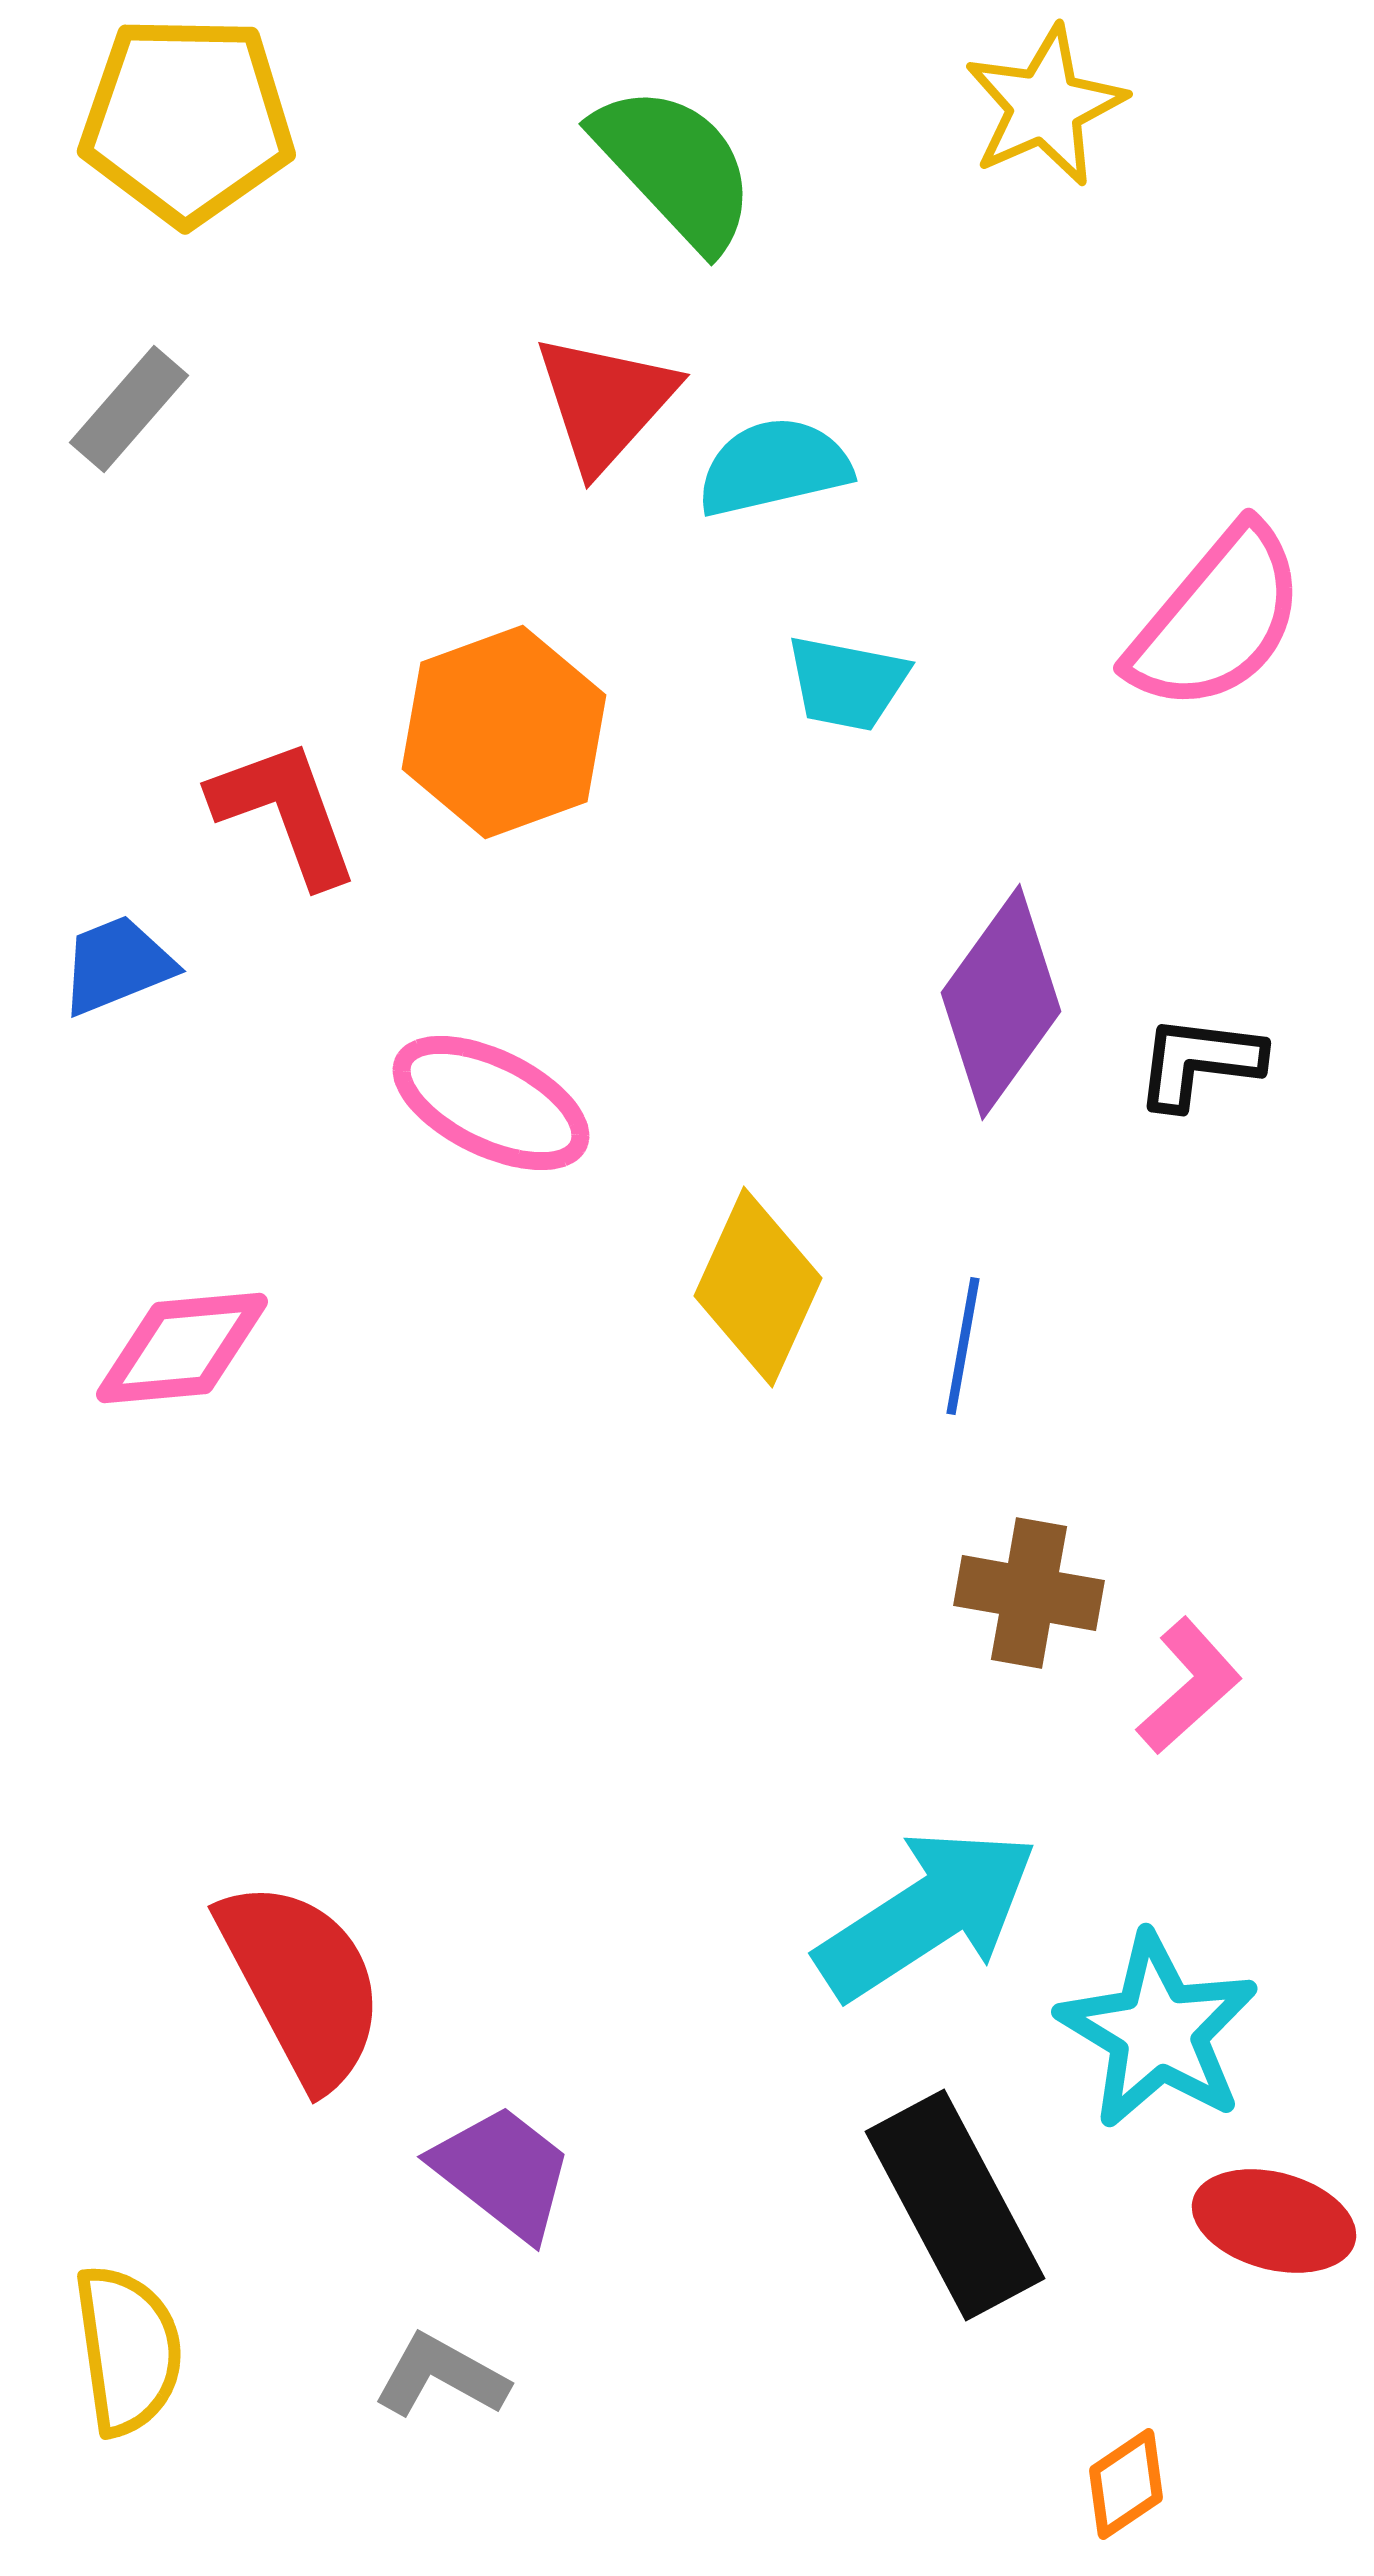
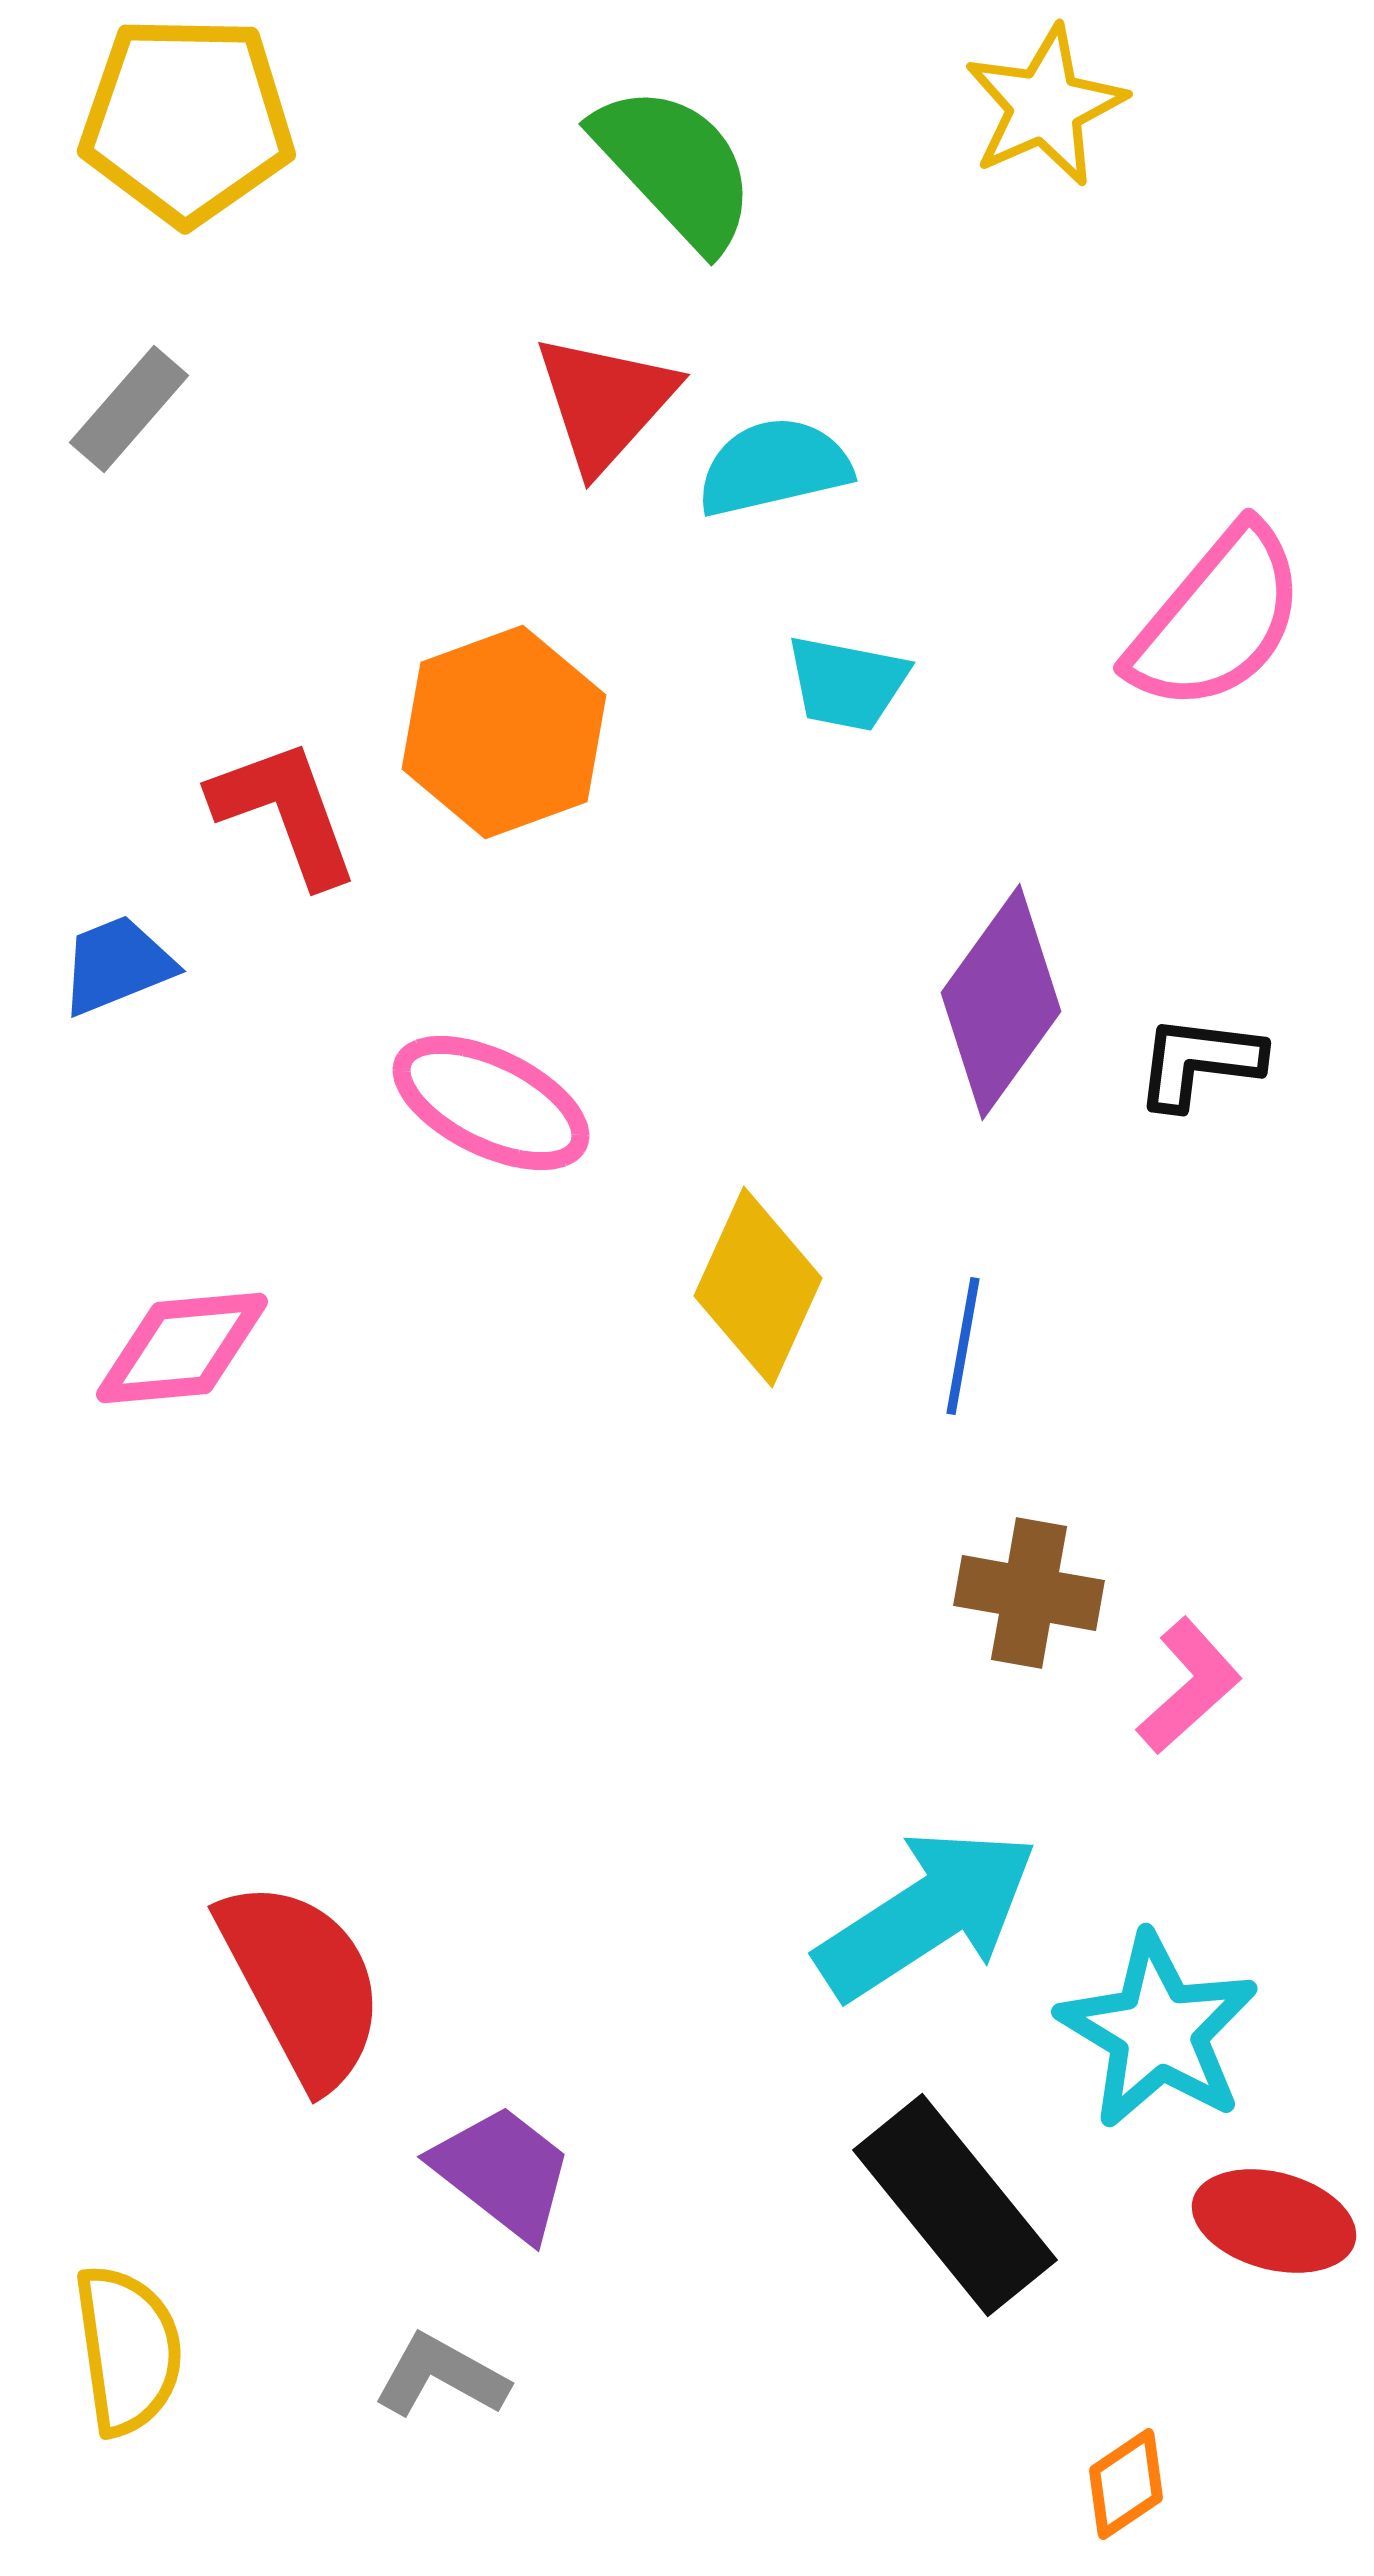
black rectangle: rotated 11 degrees counterclockwise
